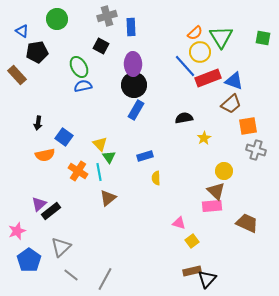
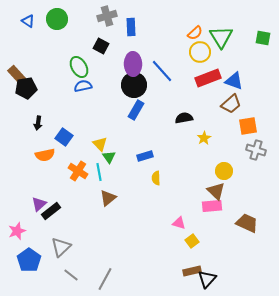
blue triangle at (22, 31): moved 6 px right, 10 px up
black pentagon at (37, 52): moved 11 px left, 36 px down
blue line at (185, 66): moved 23 px left, 5 px down
